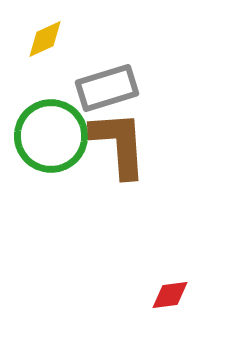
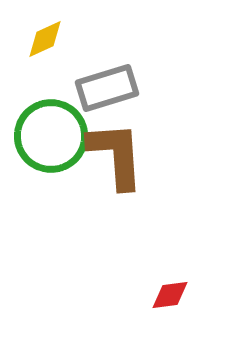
brown L-shape: moved 3 px left, 11 px down
